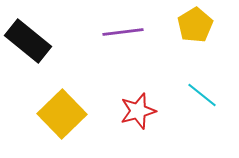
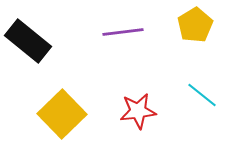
red star: rotated 9 degrees clockwise
